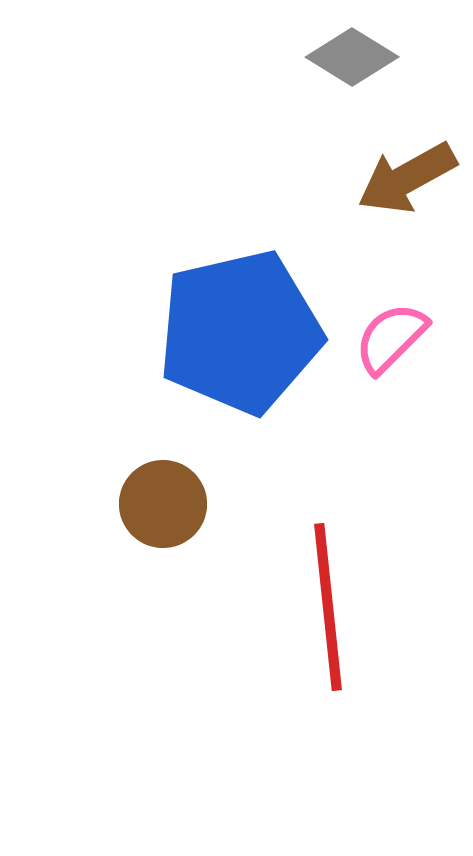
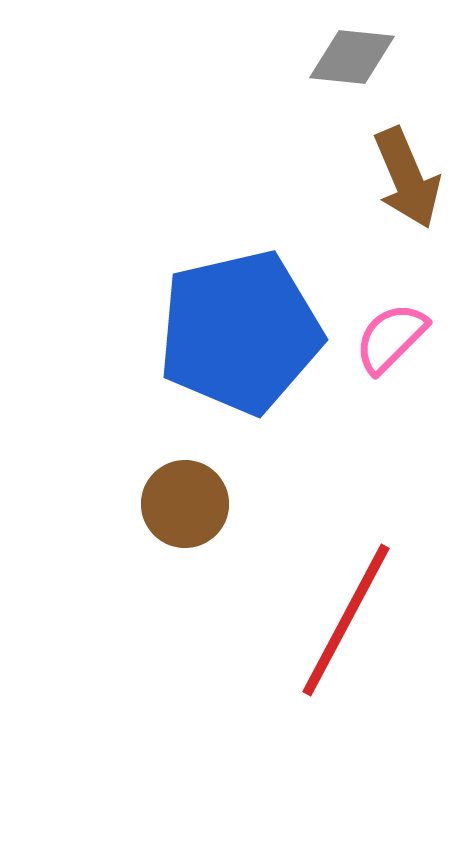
gray diamond: rotated 26 degrees counterclockwise
brown arrow: rotated 84 degrees counterclockwise
brown circle: moved 22 px right
red line: moved 18 px right, 13 px down; rotated 34 degrees clockwise
